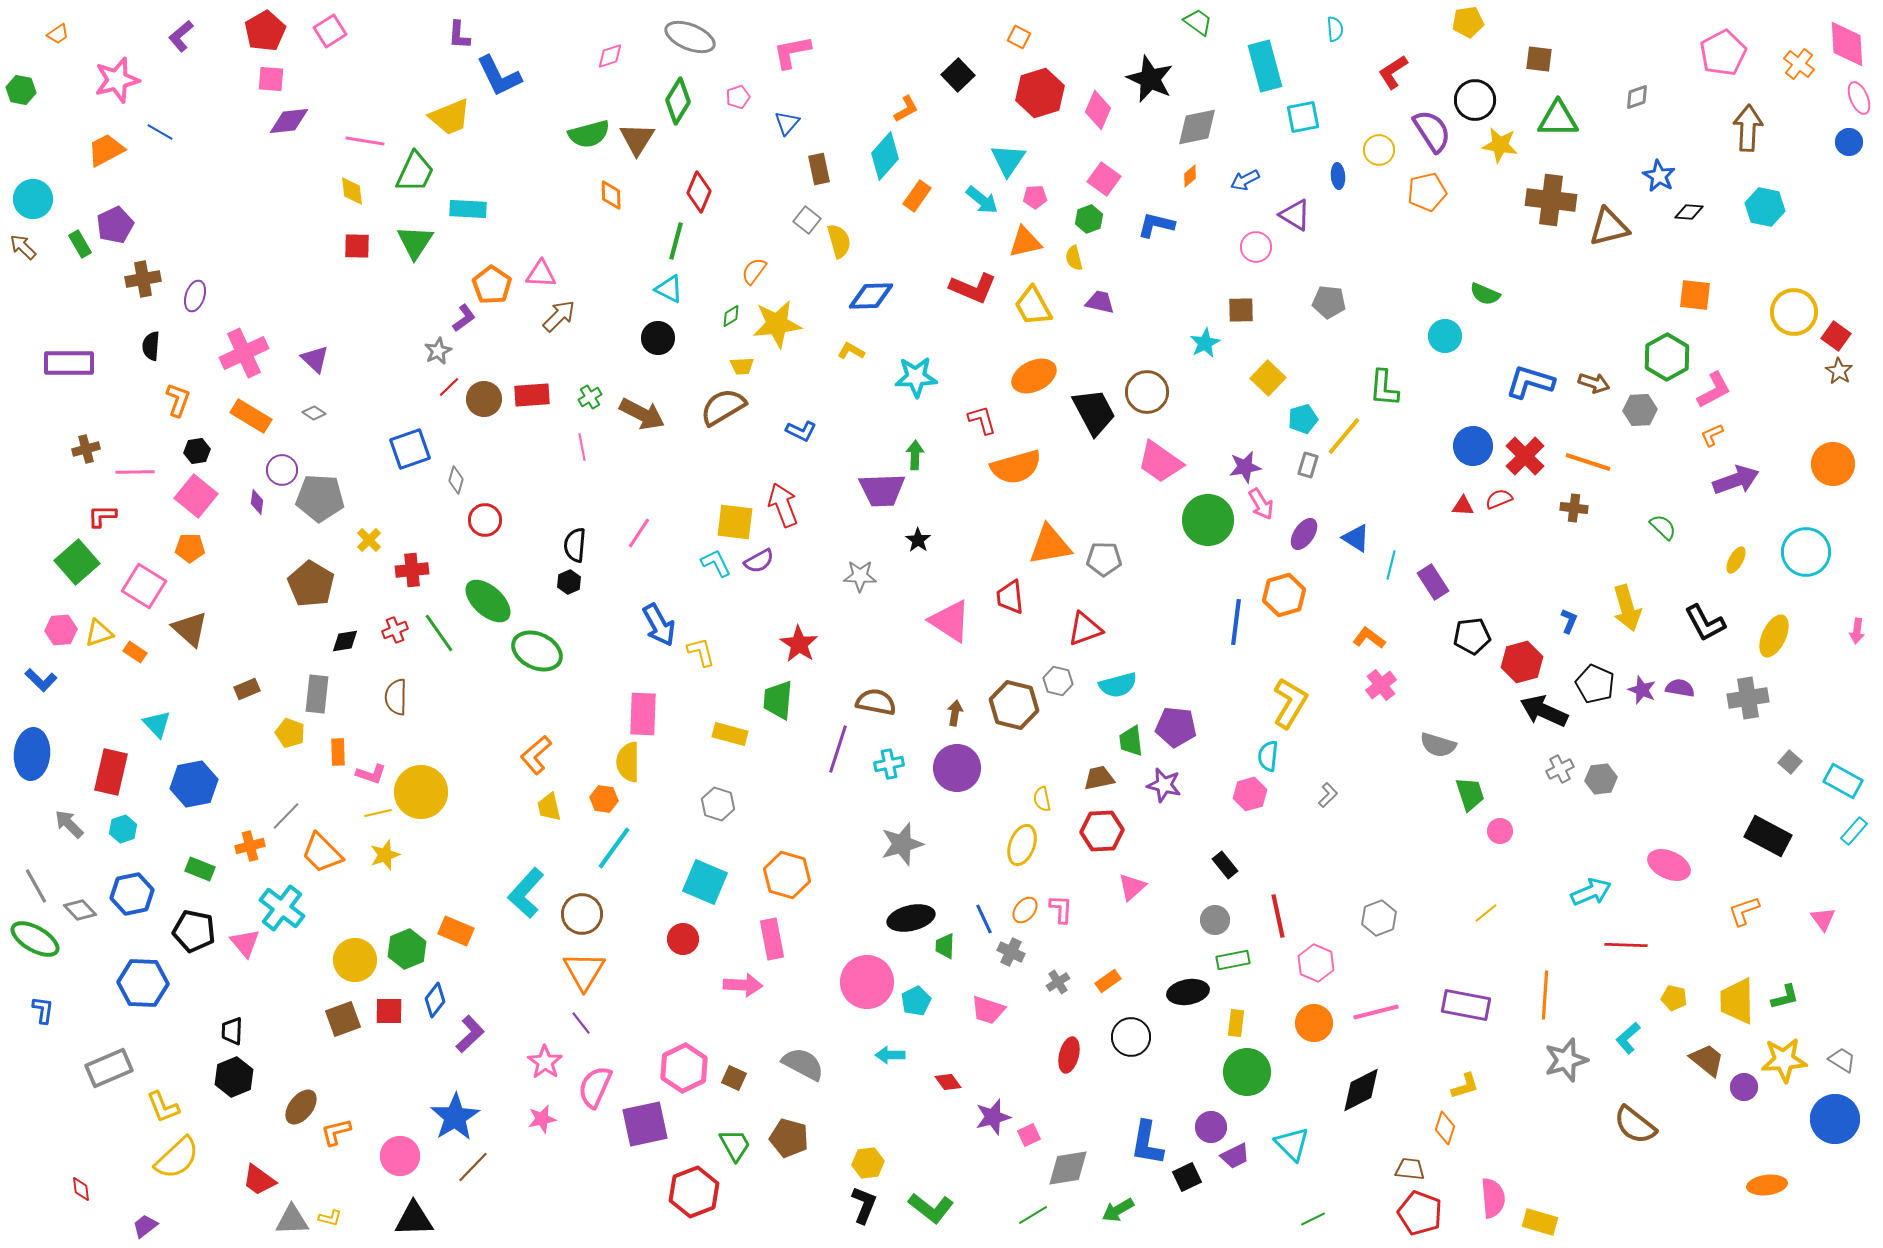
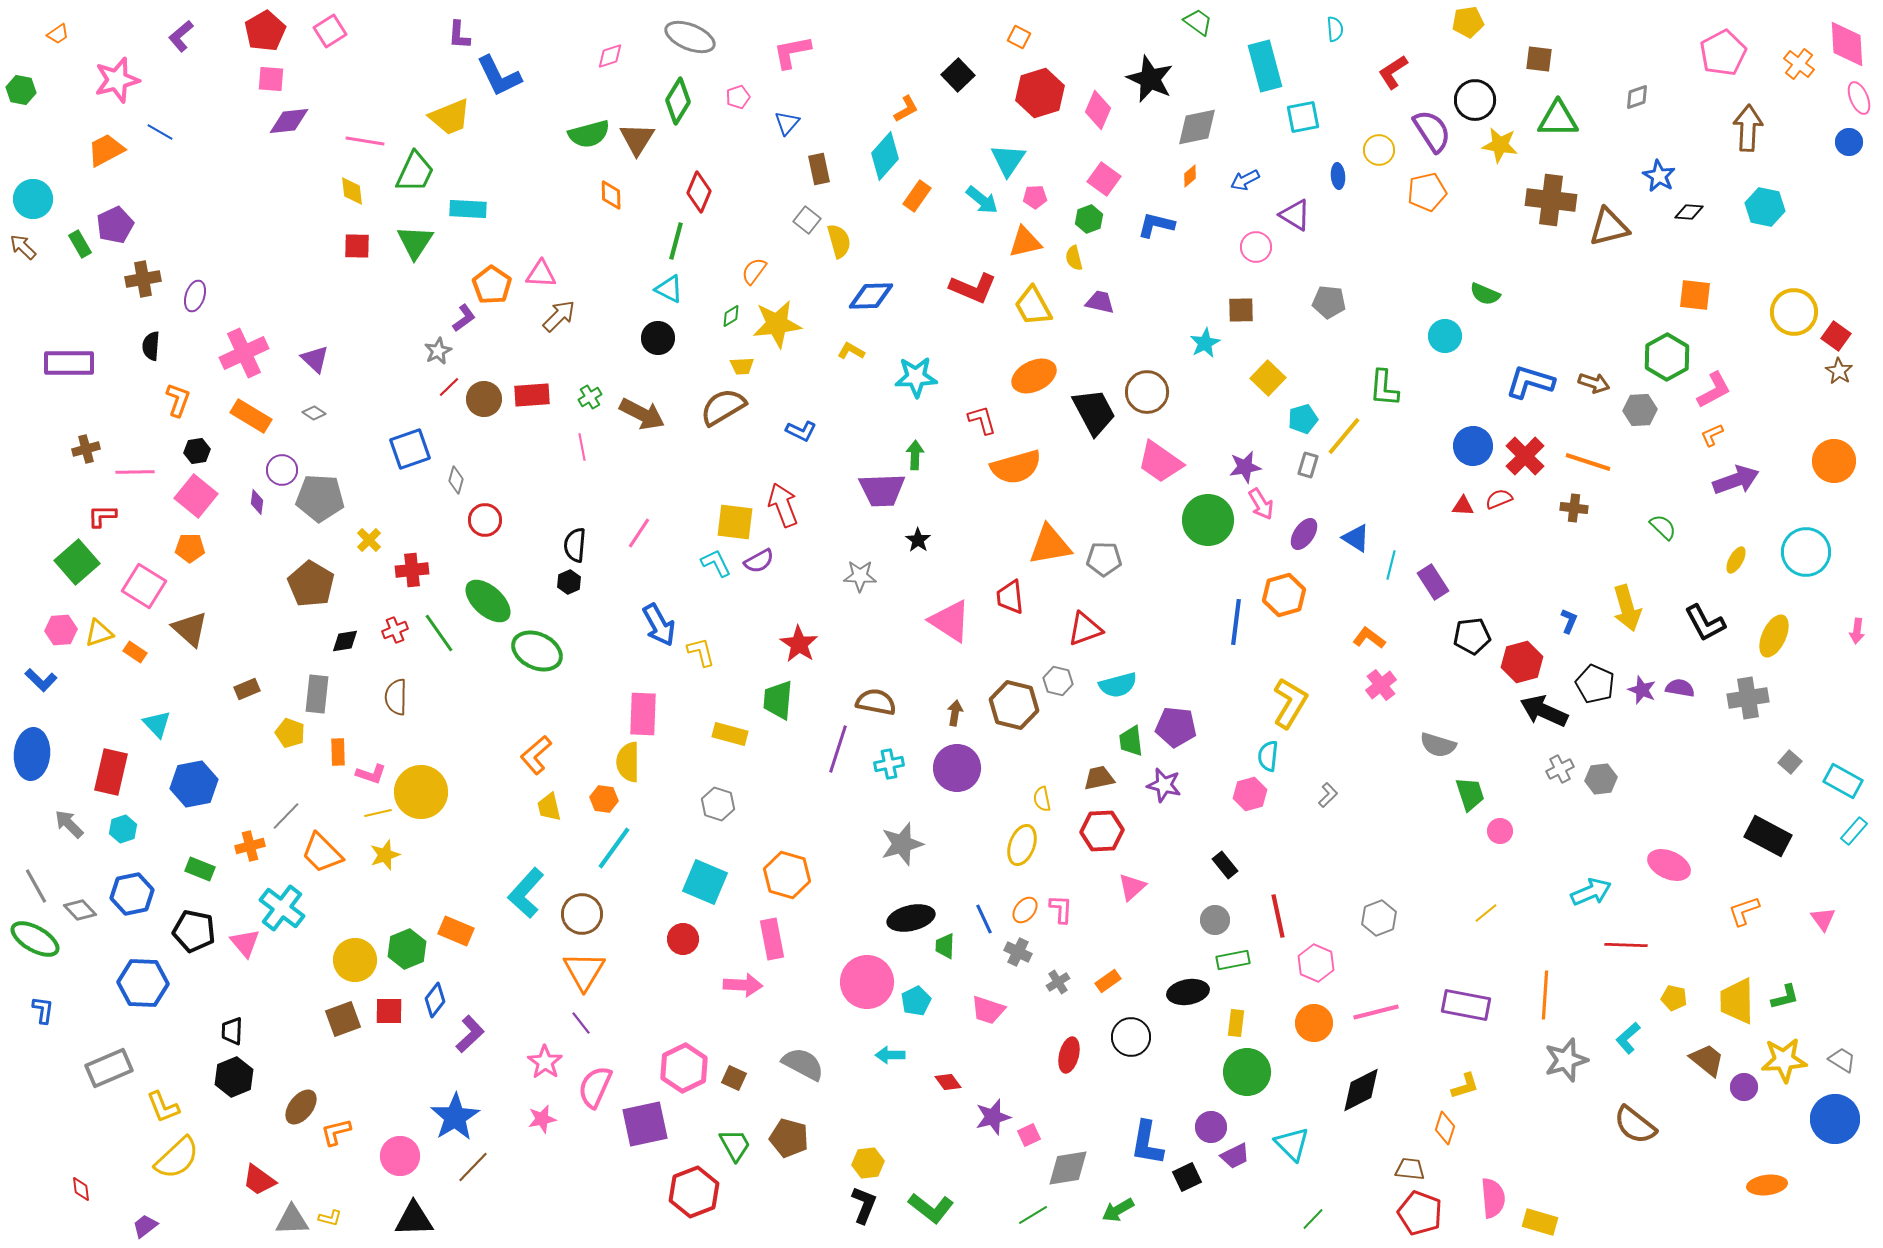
orange circle at (1833, 464): moved 1 px right, 3 px up
gray cross at (1011, 952): moved 7 px right
green line at (1313, 1219): rotated 20 degrees counterclockwise
